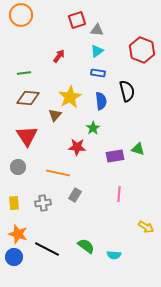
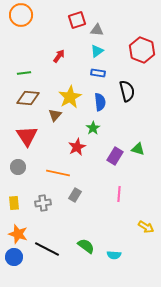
blue semicircle: moved 1 px left, 1 px down
red star: rotated 30 degrees counterclockwise
purple rectangle: rotated 48 degrees counterclockwise
